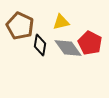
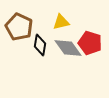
brown pentagon: moved 1 px left, 1 px down
red pentagon: rotated 10 degrees counterclockwise
